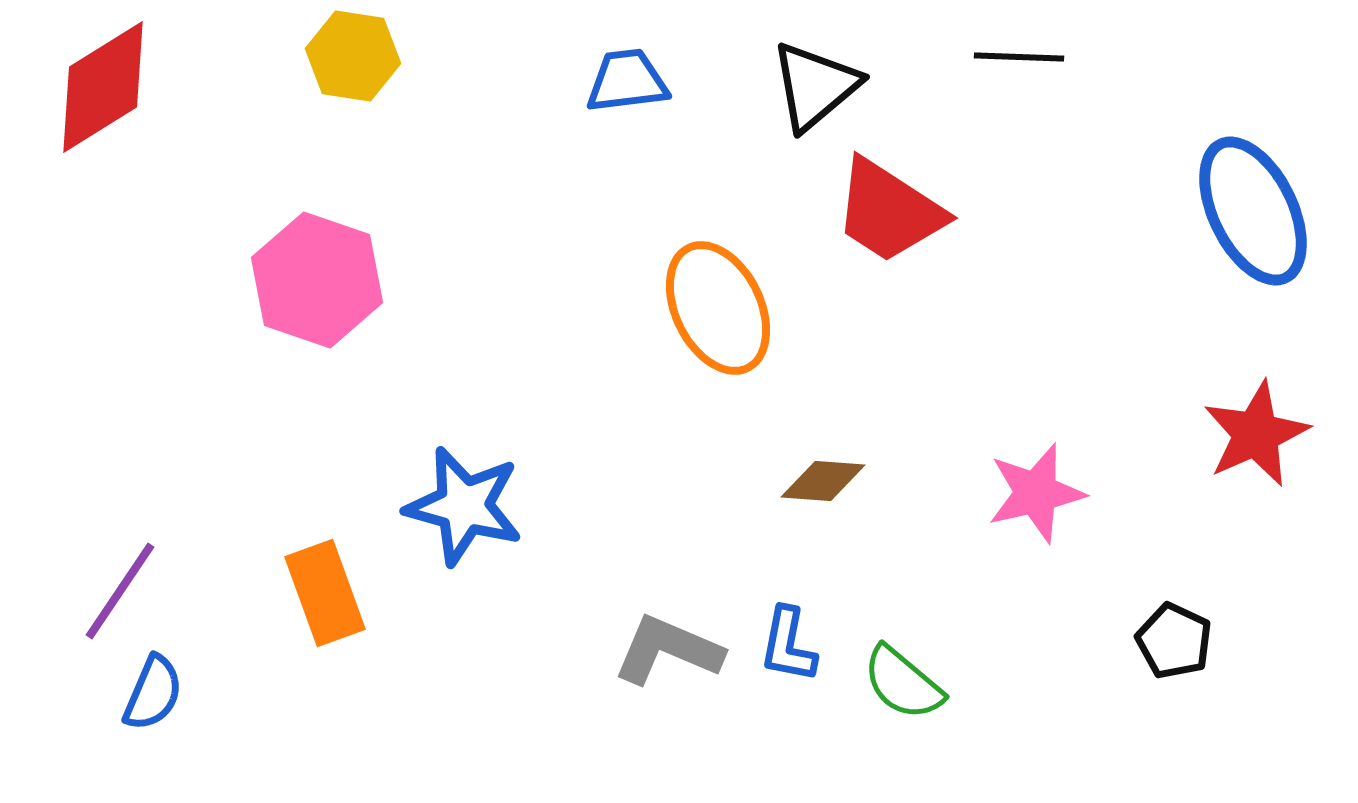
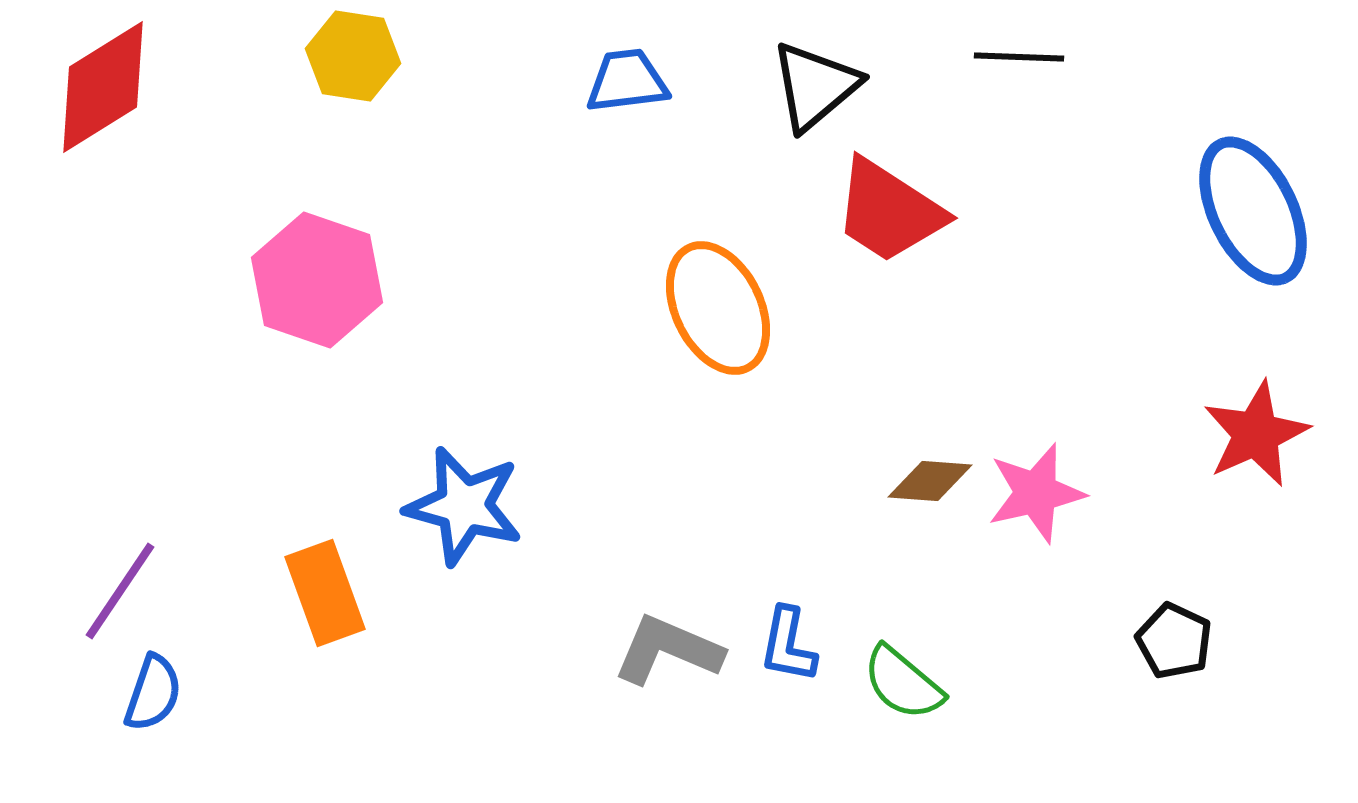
brown diamond: moved 107 px right
blue semicircle: rotated 4 degrees counterclockwise
